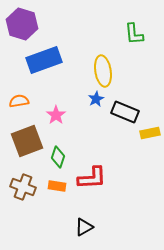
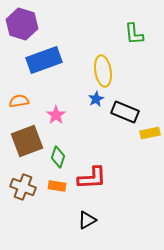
black triangle: moved 3 px right, 7 px up
